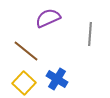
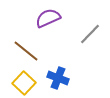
gray line: rotated 40 degrees clockwise
blue cross: moved 1 px right, 1 px up; rotated 10 degrees counterclockwise
